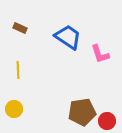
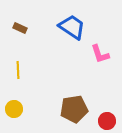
blue trapezoid: moved 4 px right, 10 px up
brown pentagon: moved 8 px left, 3 px up
